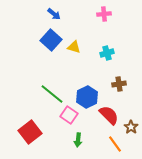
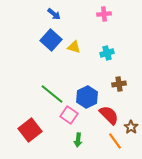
red square: moved 2 px up
orange line: moved 3 px up
